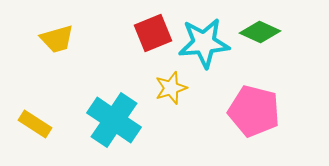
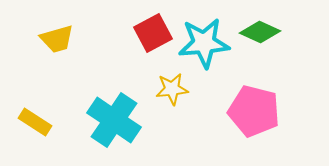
red square: rotated 6 degrees counterclockwise
yellow star: moved 1 px right, 1 px down; rotated 12 degrees clockwise
yellow rectangle: moved 2 px up
